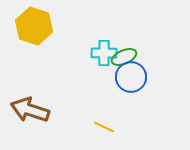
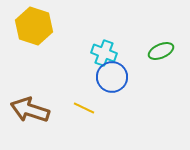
cyan cross: rotated 20 degrees clockwise
green ellipse: moved 37 px right, 6 px up
blue circle: moved 19 px left
yellow line: moved 20 px left, 19 px up
